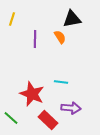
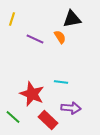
purple line: rotated 66 degrees counterclockwise
green line: moved 2 px right, 1 px up
